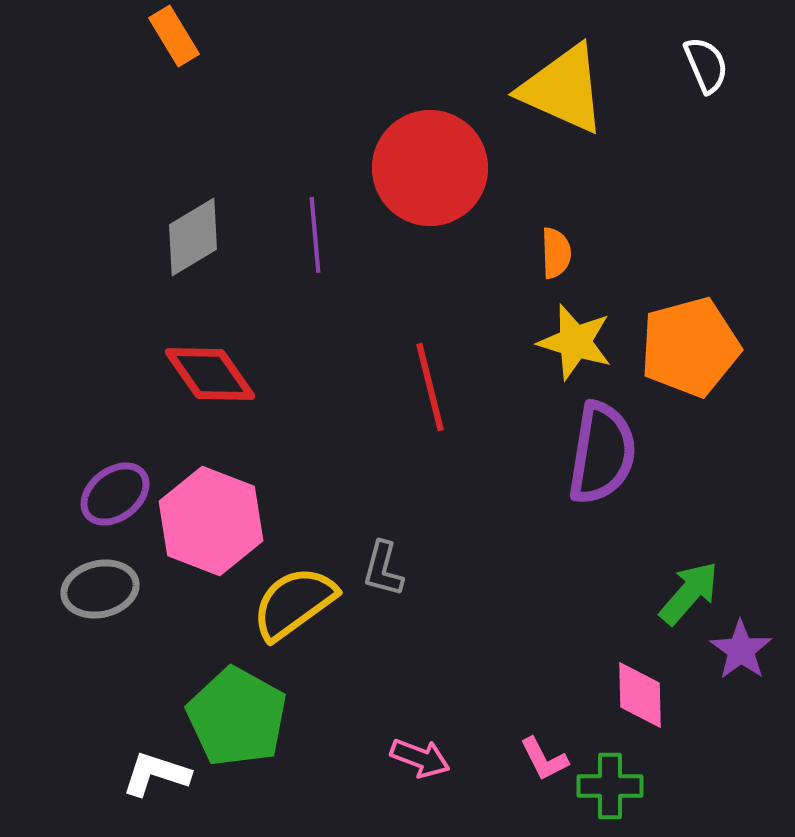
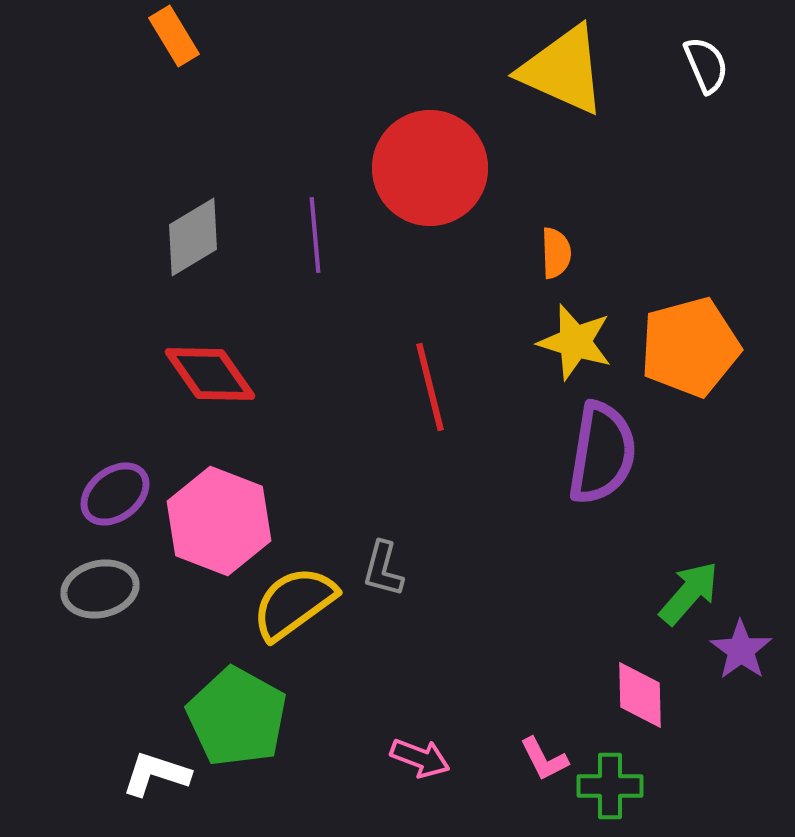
yellow triangle: moved 19 px up
pink hexagon: moved 8 px right
